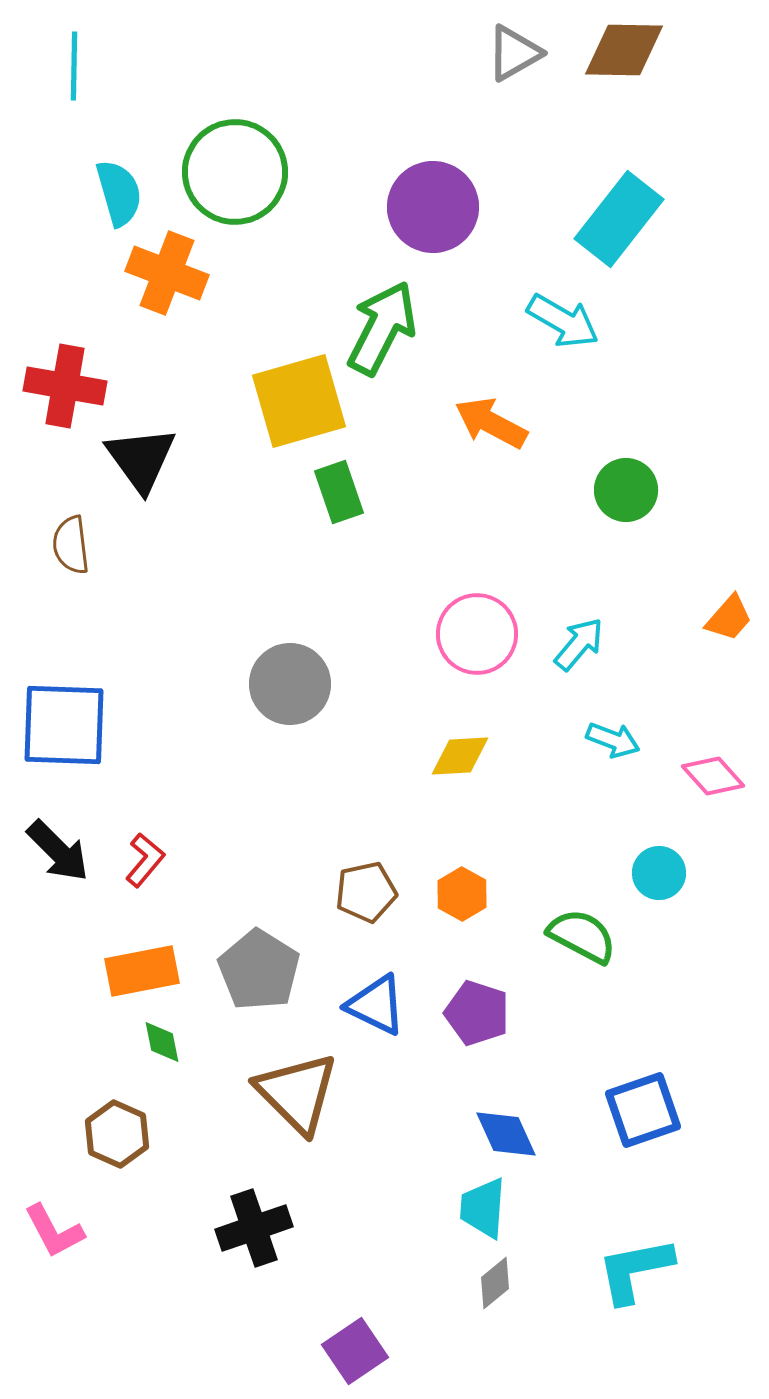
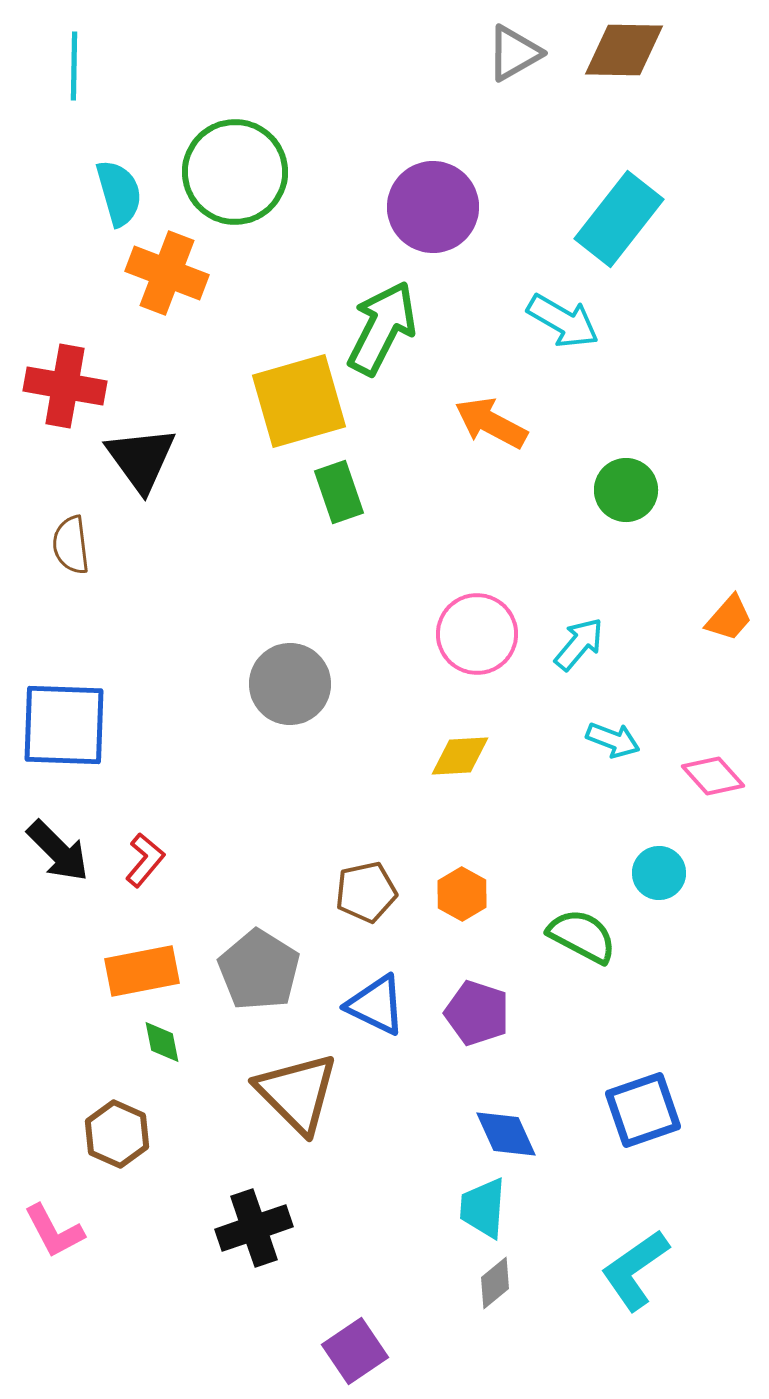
cyan L-shape at (635, 1270): rotated 24 degrees counterclockwise
